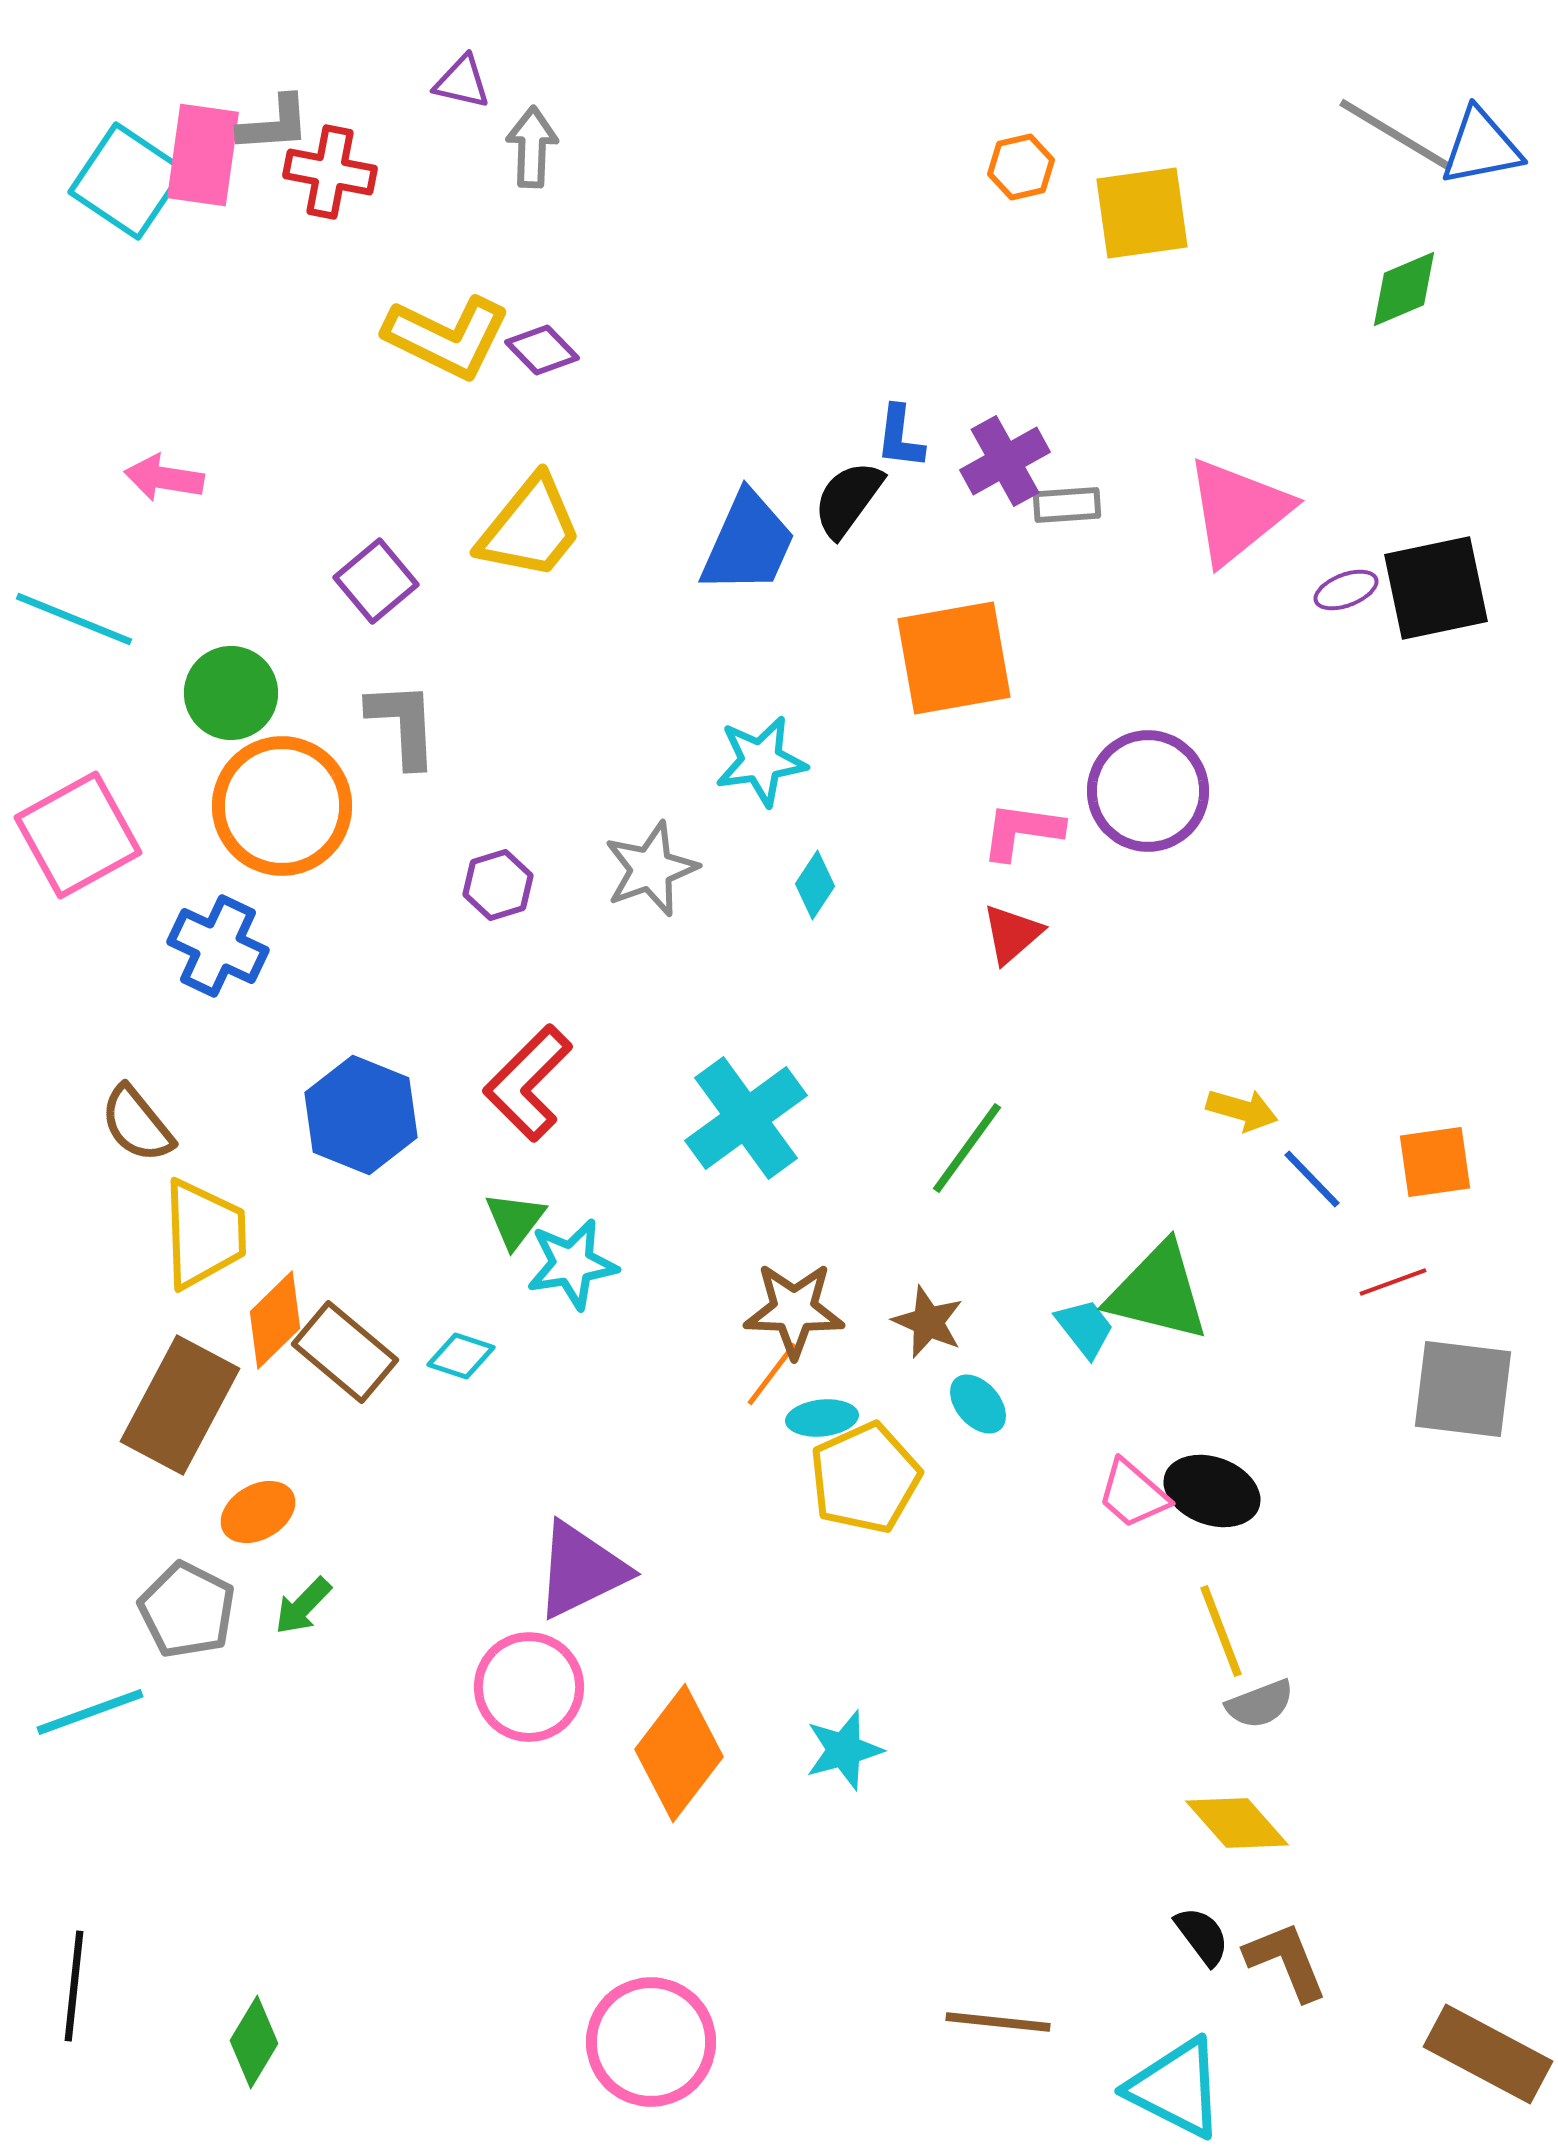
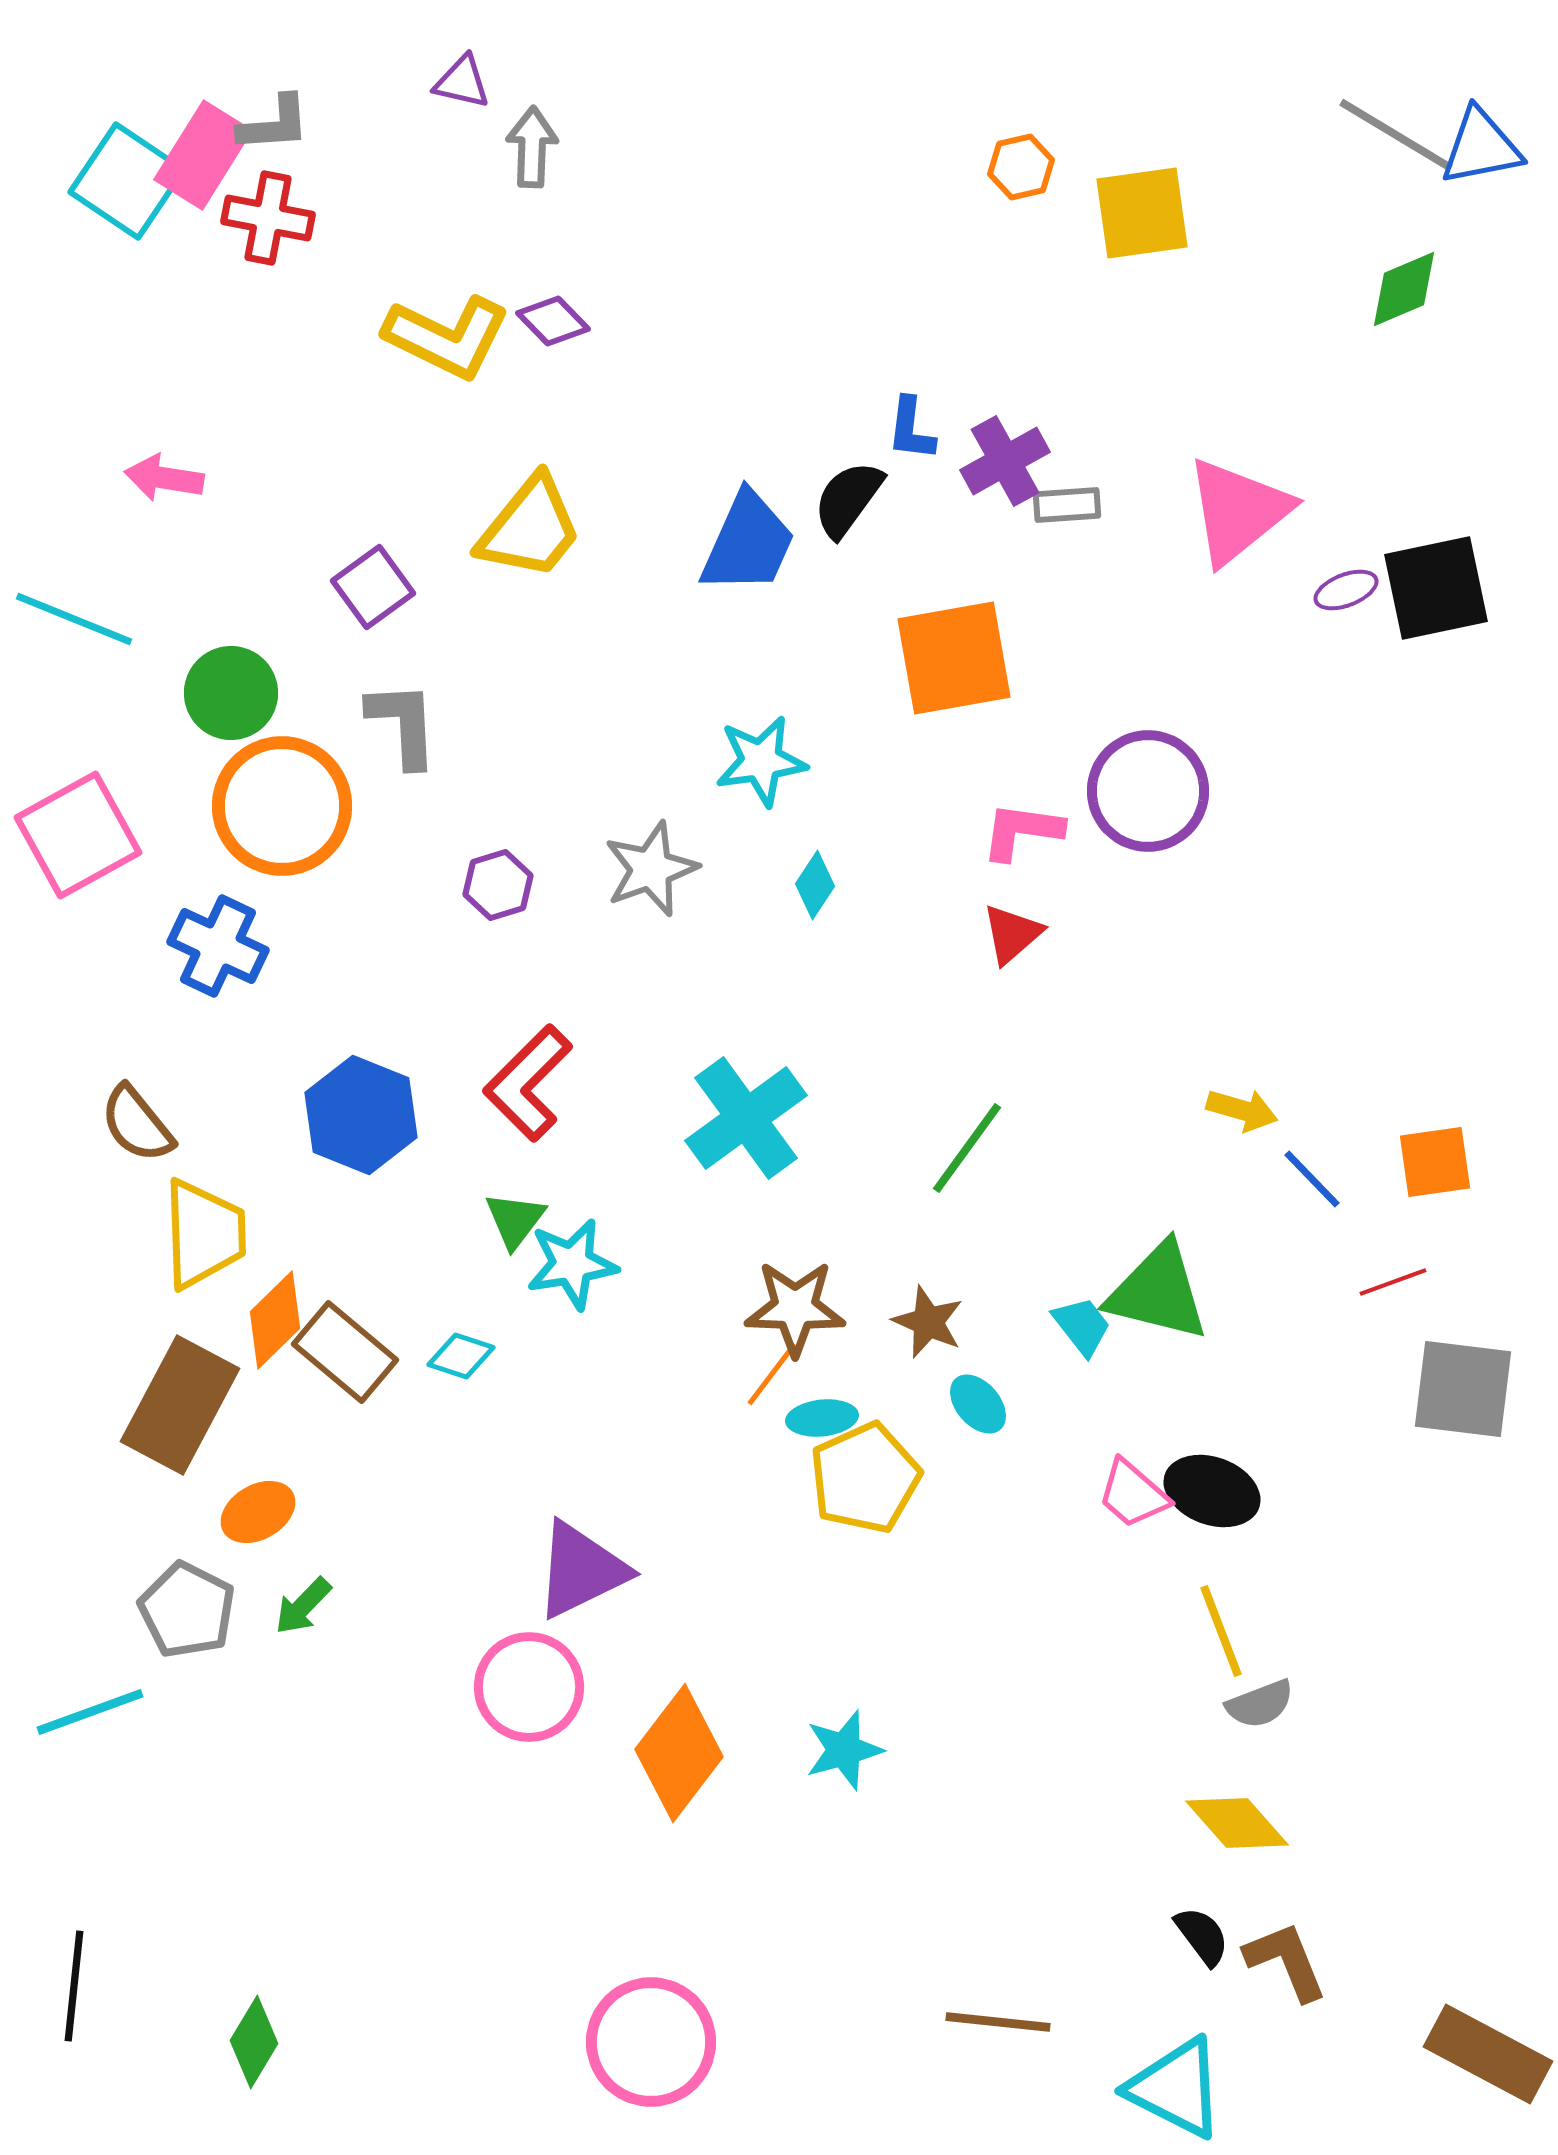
pink rectangle at (203, 155): rotated 24 degrees clockwise
red cross at (330, 172): moved 62 px left, 46 px down
purple diamond at (542, 350): moved 11 px right, 29 px up
blue L-shape at (900, 437): moved 11 px right, 8 px up
purple square at (376, 581): moved 3 px left, 6 px down; rotated 4 degrees clockwise
brown star at (794, 1310): moved 1 px right, 2 px up
cyan trapezoid at (1085, 1328): moved 3 px left, 2 px up
